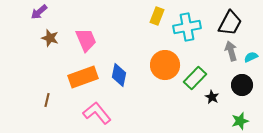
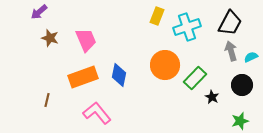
cyan cross: rotated 8 degrees counterclockwise
